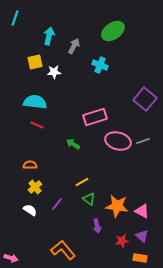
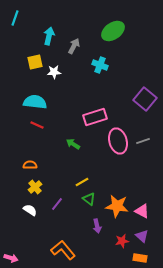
pink ellipse: rotated 60 degrees clockwise
